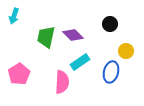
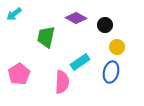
cyan arrow: moved 2 px up; rotated 35 degrees clockwise
black circle: moved 5 px left, 1 px down
purple diamond: moved 3 px right, 17 px up; rotated 15 degrees counterclockwise
yellow circle: moved 9 px left, 4 px up
